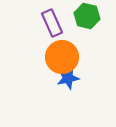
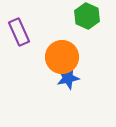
green hexagon: rotated 10 degrees clockwise
purple rectangle: moved 33 px left, 9 px down
